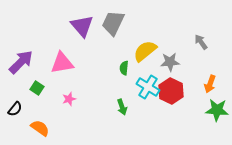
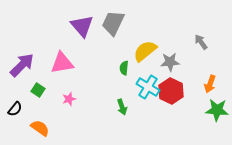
purple arrow: moved 1 px right, 3 px down
green square: moved 1 px right, 2 px down
